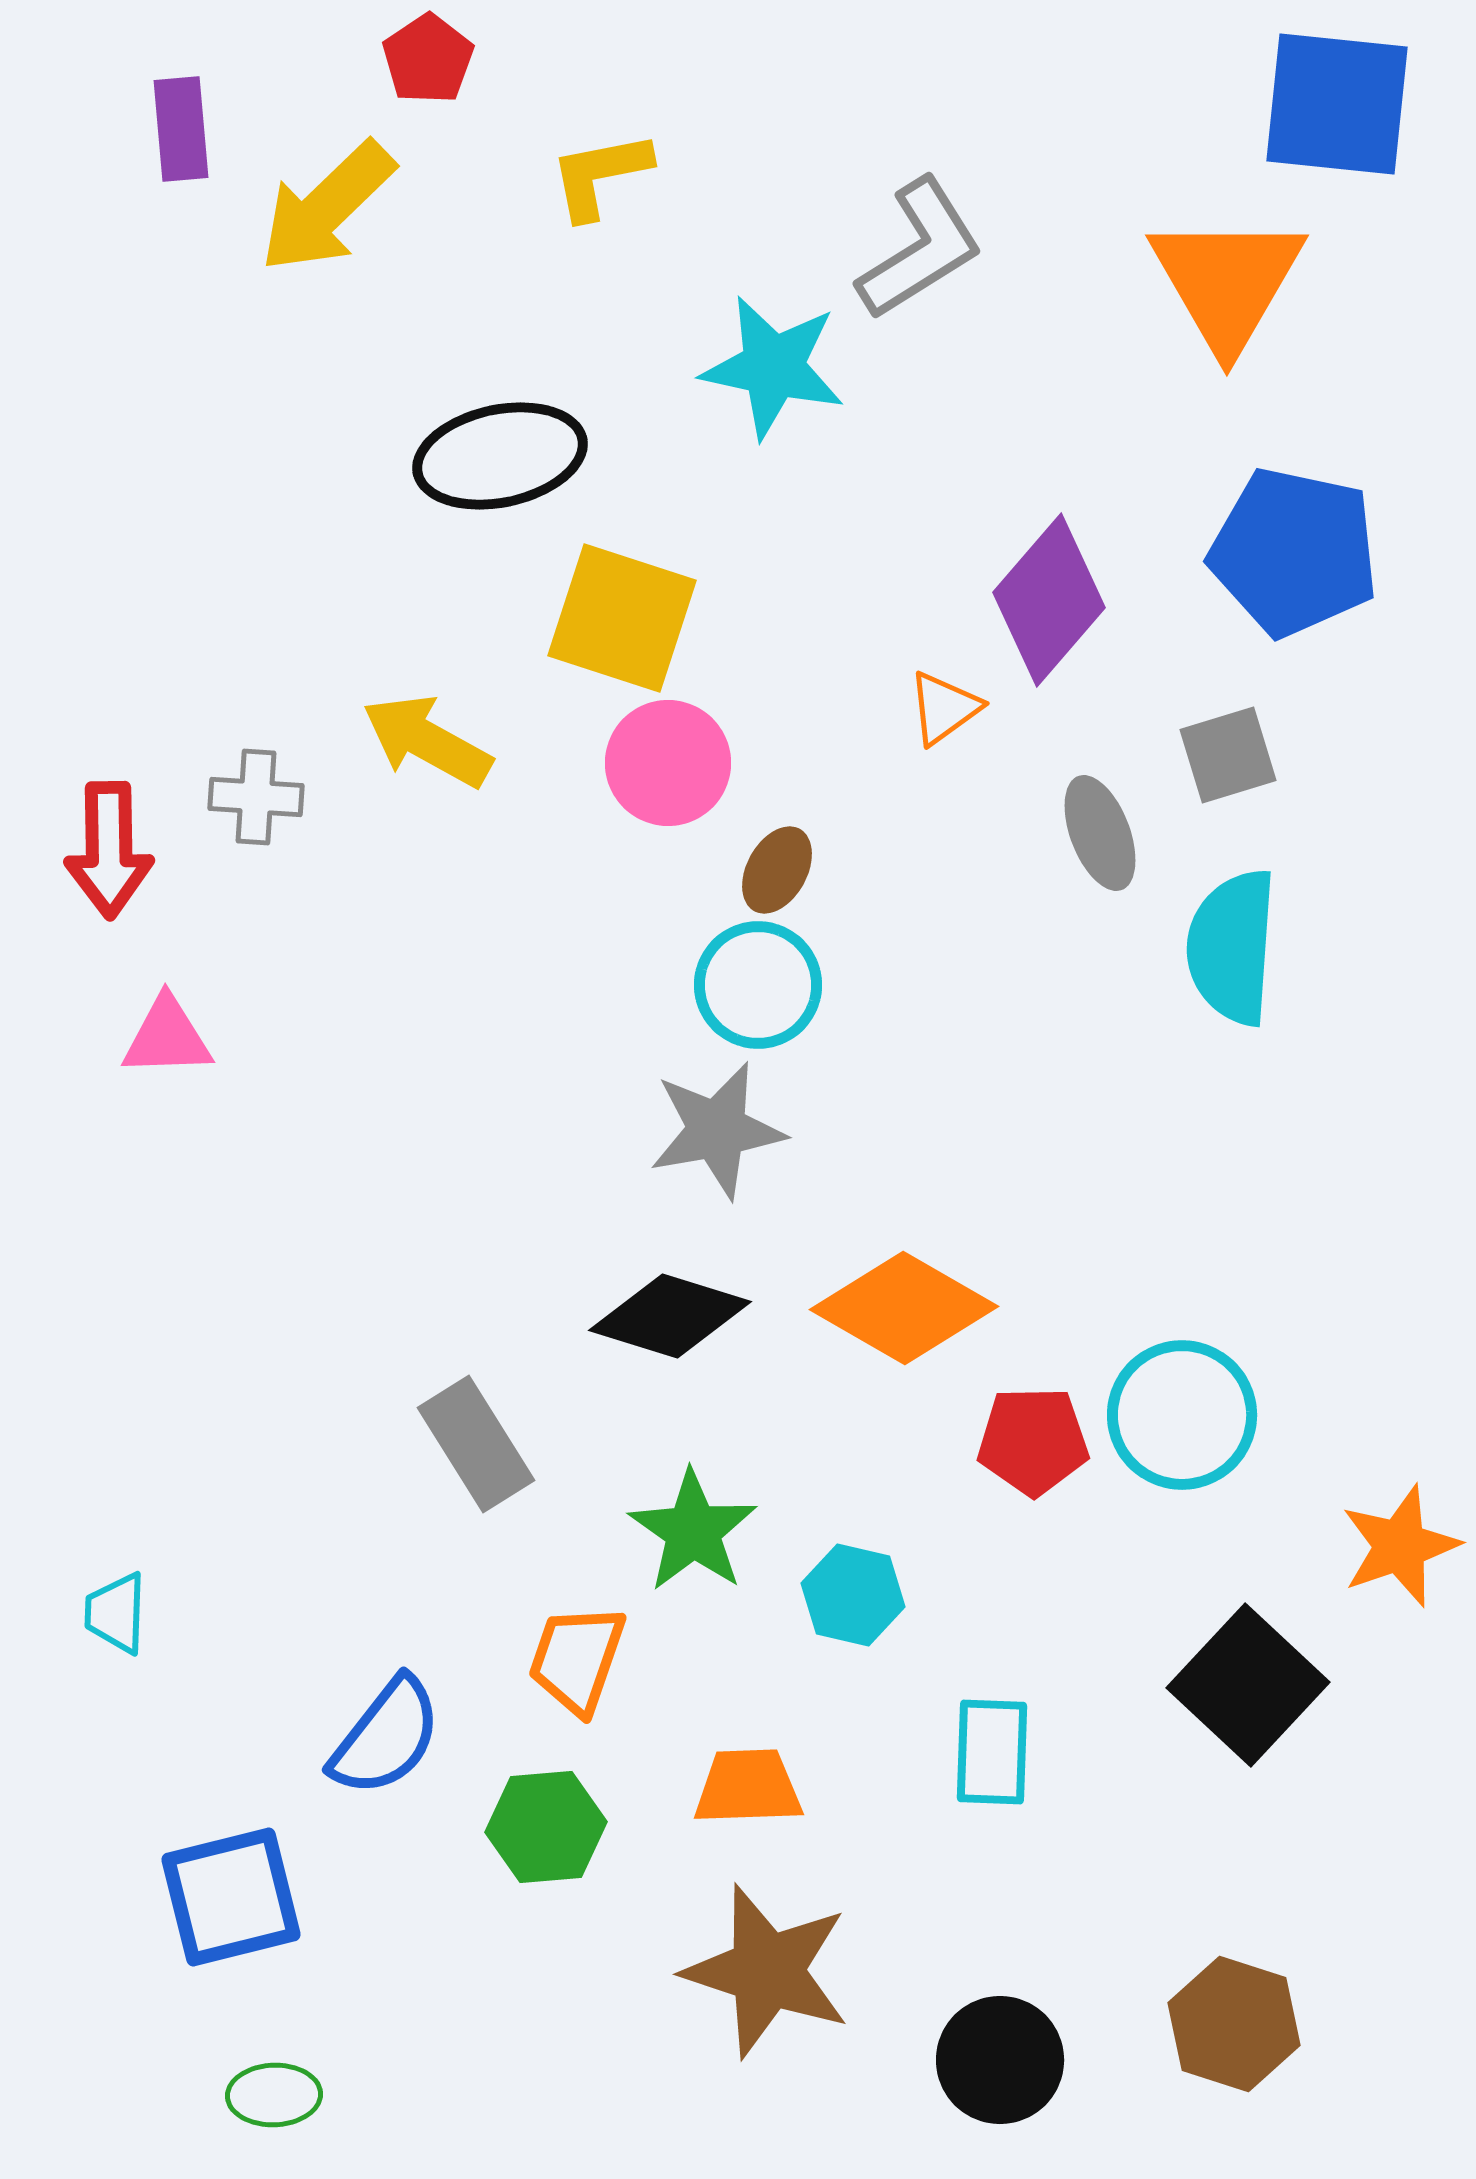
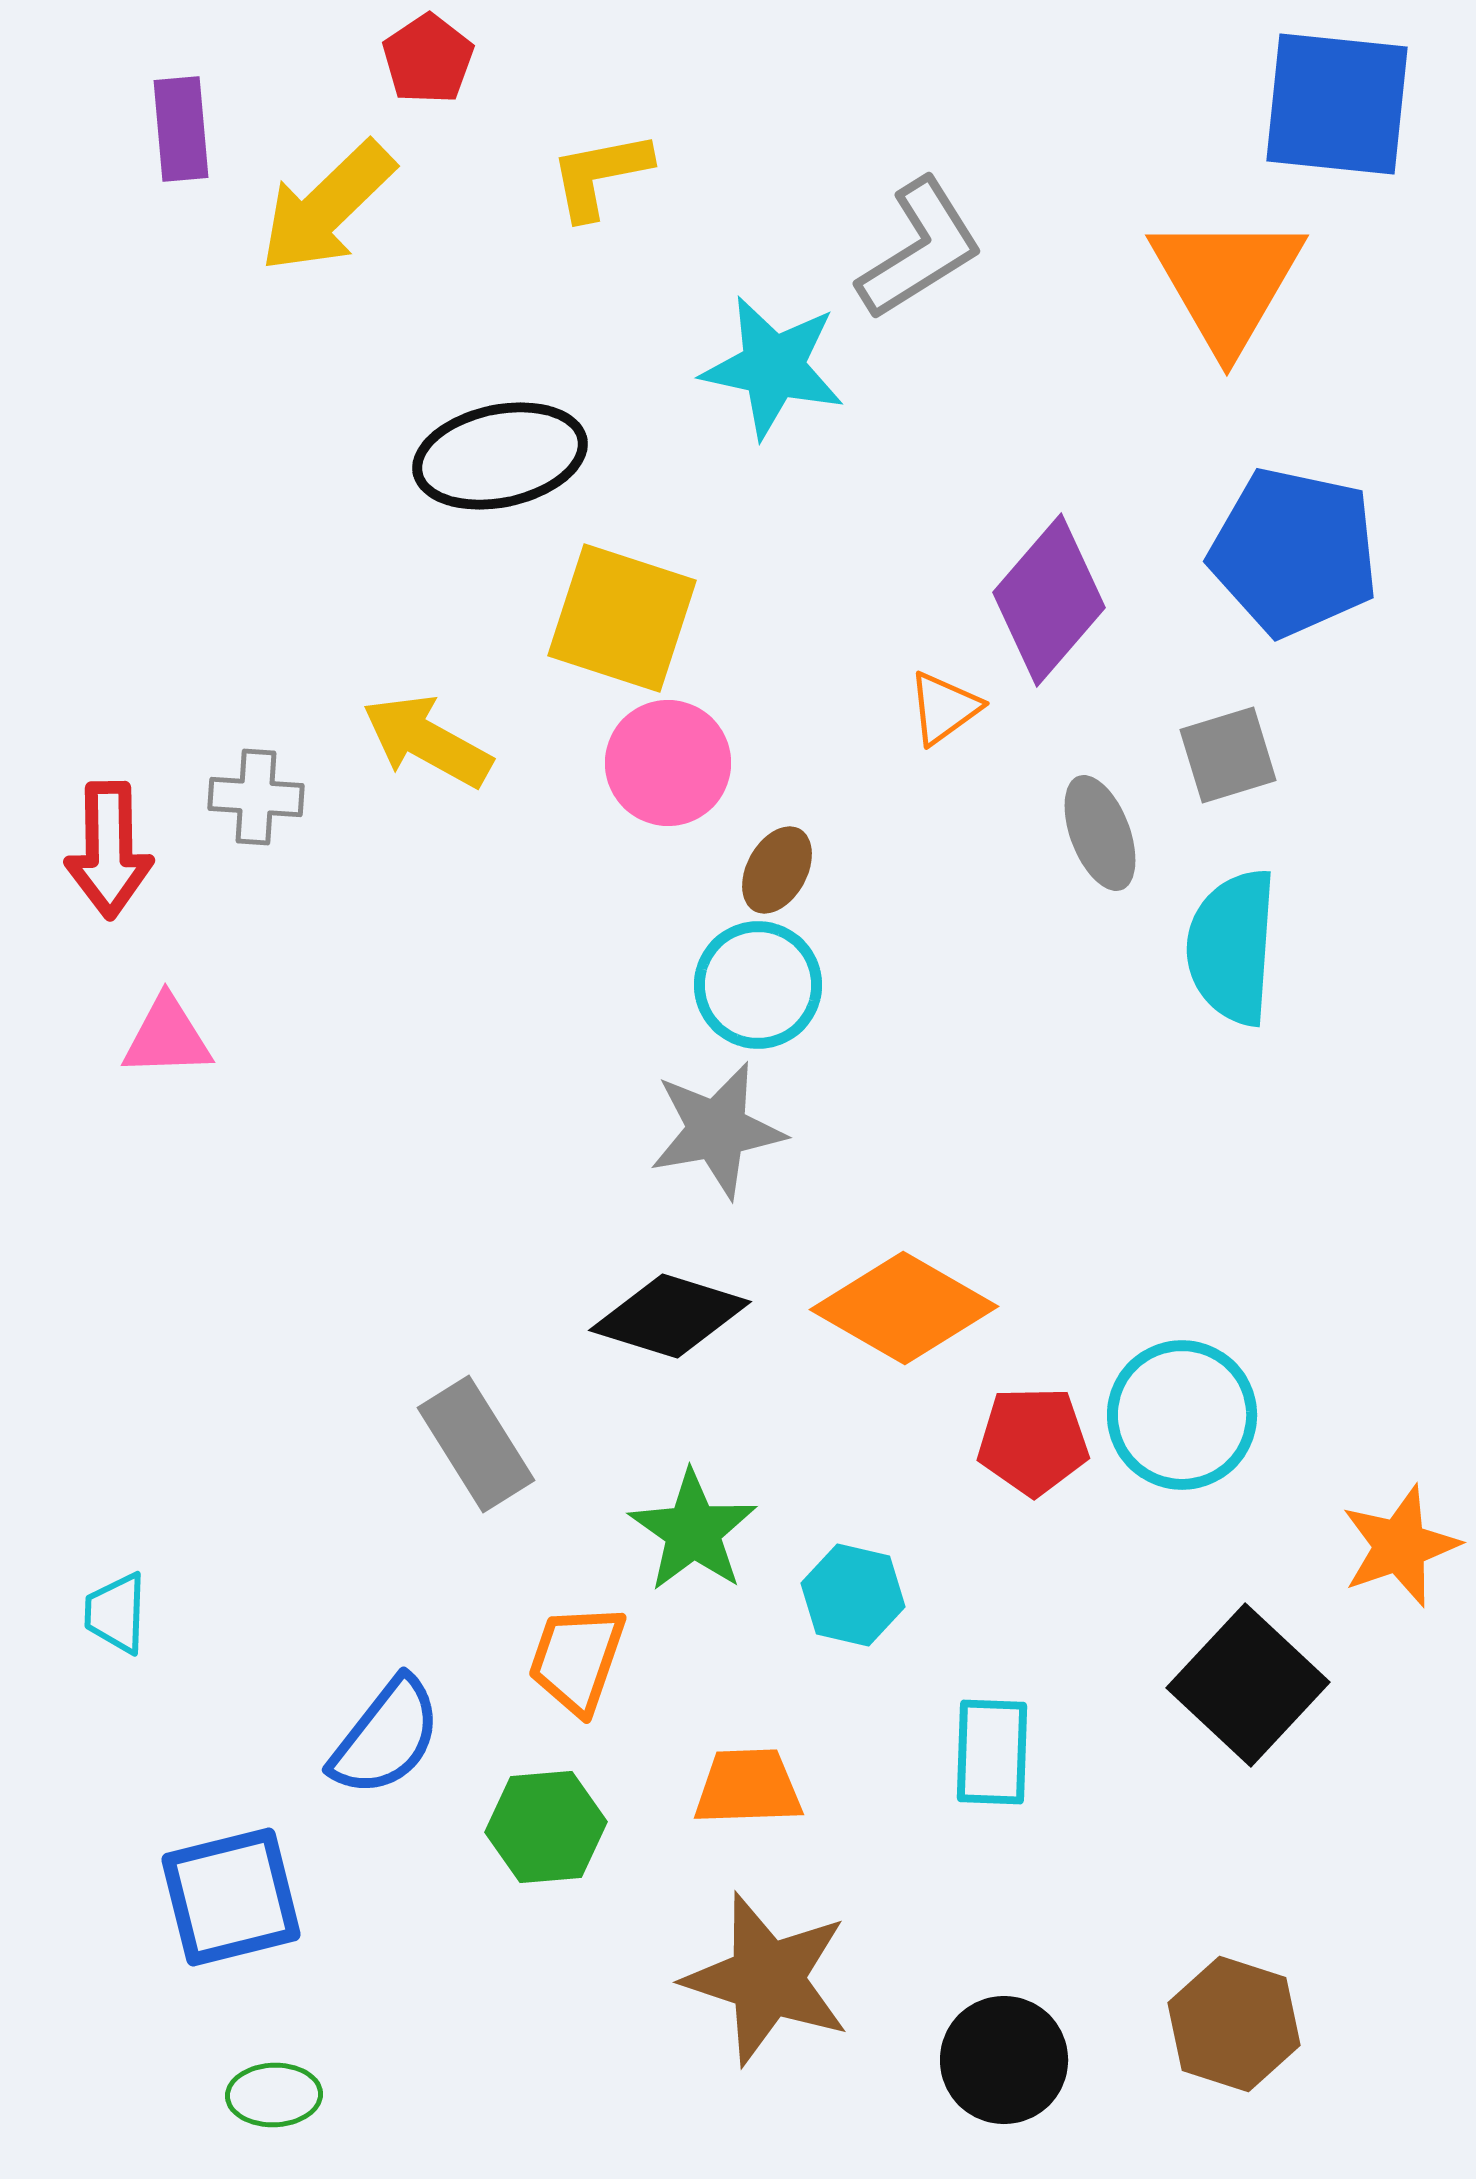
brown star at (767, 1971): moved 8 px down
black circle at (1000, 2060): moved 4 px right
